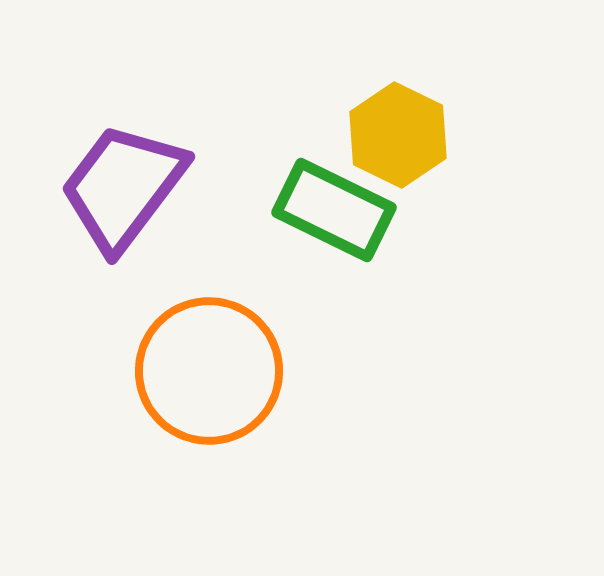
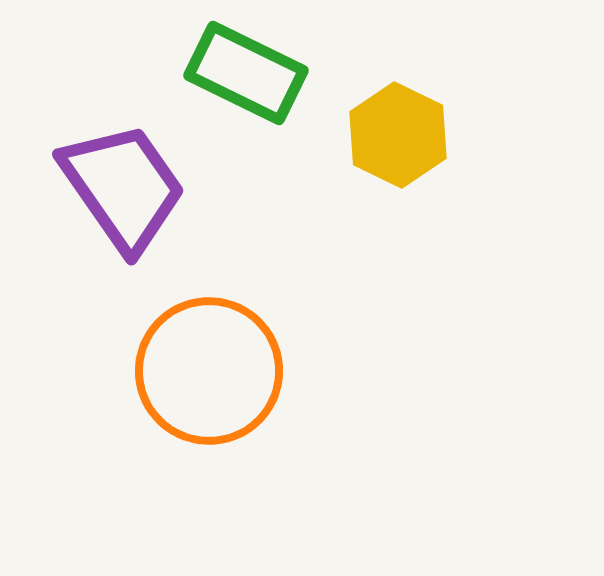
purple trapezoid: rotated 108 degrees clockwise
green rectangle: moved 88 px left, 137 px up
